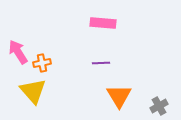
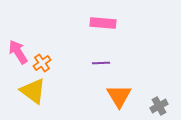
orange cross: rotated 24 degrees counterclockwise
yellow triangle: rotated 12 degrees counterclockwise
